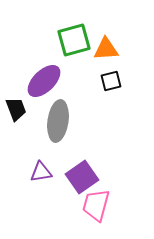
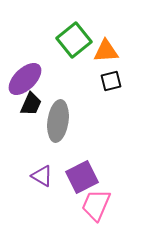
green square: rotated 24 degrees counterclockwise
orange triangle: moved 2 px down
purple ellipse: moved 19 px left, 2 px up
black trapezoid: moved 15 px right, 5 px up; rotated 45 degrees clockwise
purple triangle: moved 1 px right, 4 px down; rotated 40 degrees clockwise
purple square: rotated 8 degrees clockwise
pink trapezoid: rotated 8 degrees clockwise
